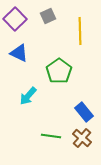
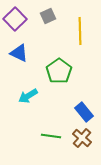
cyan arrow: rotated 18 degrees clockwise
